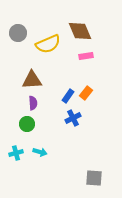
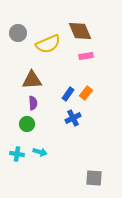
blue rectangle: moved 2 px up
cyan cross: moved 1 px right, 1 px down; rotated 24 degrees clockwise
